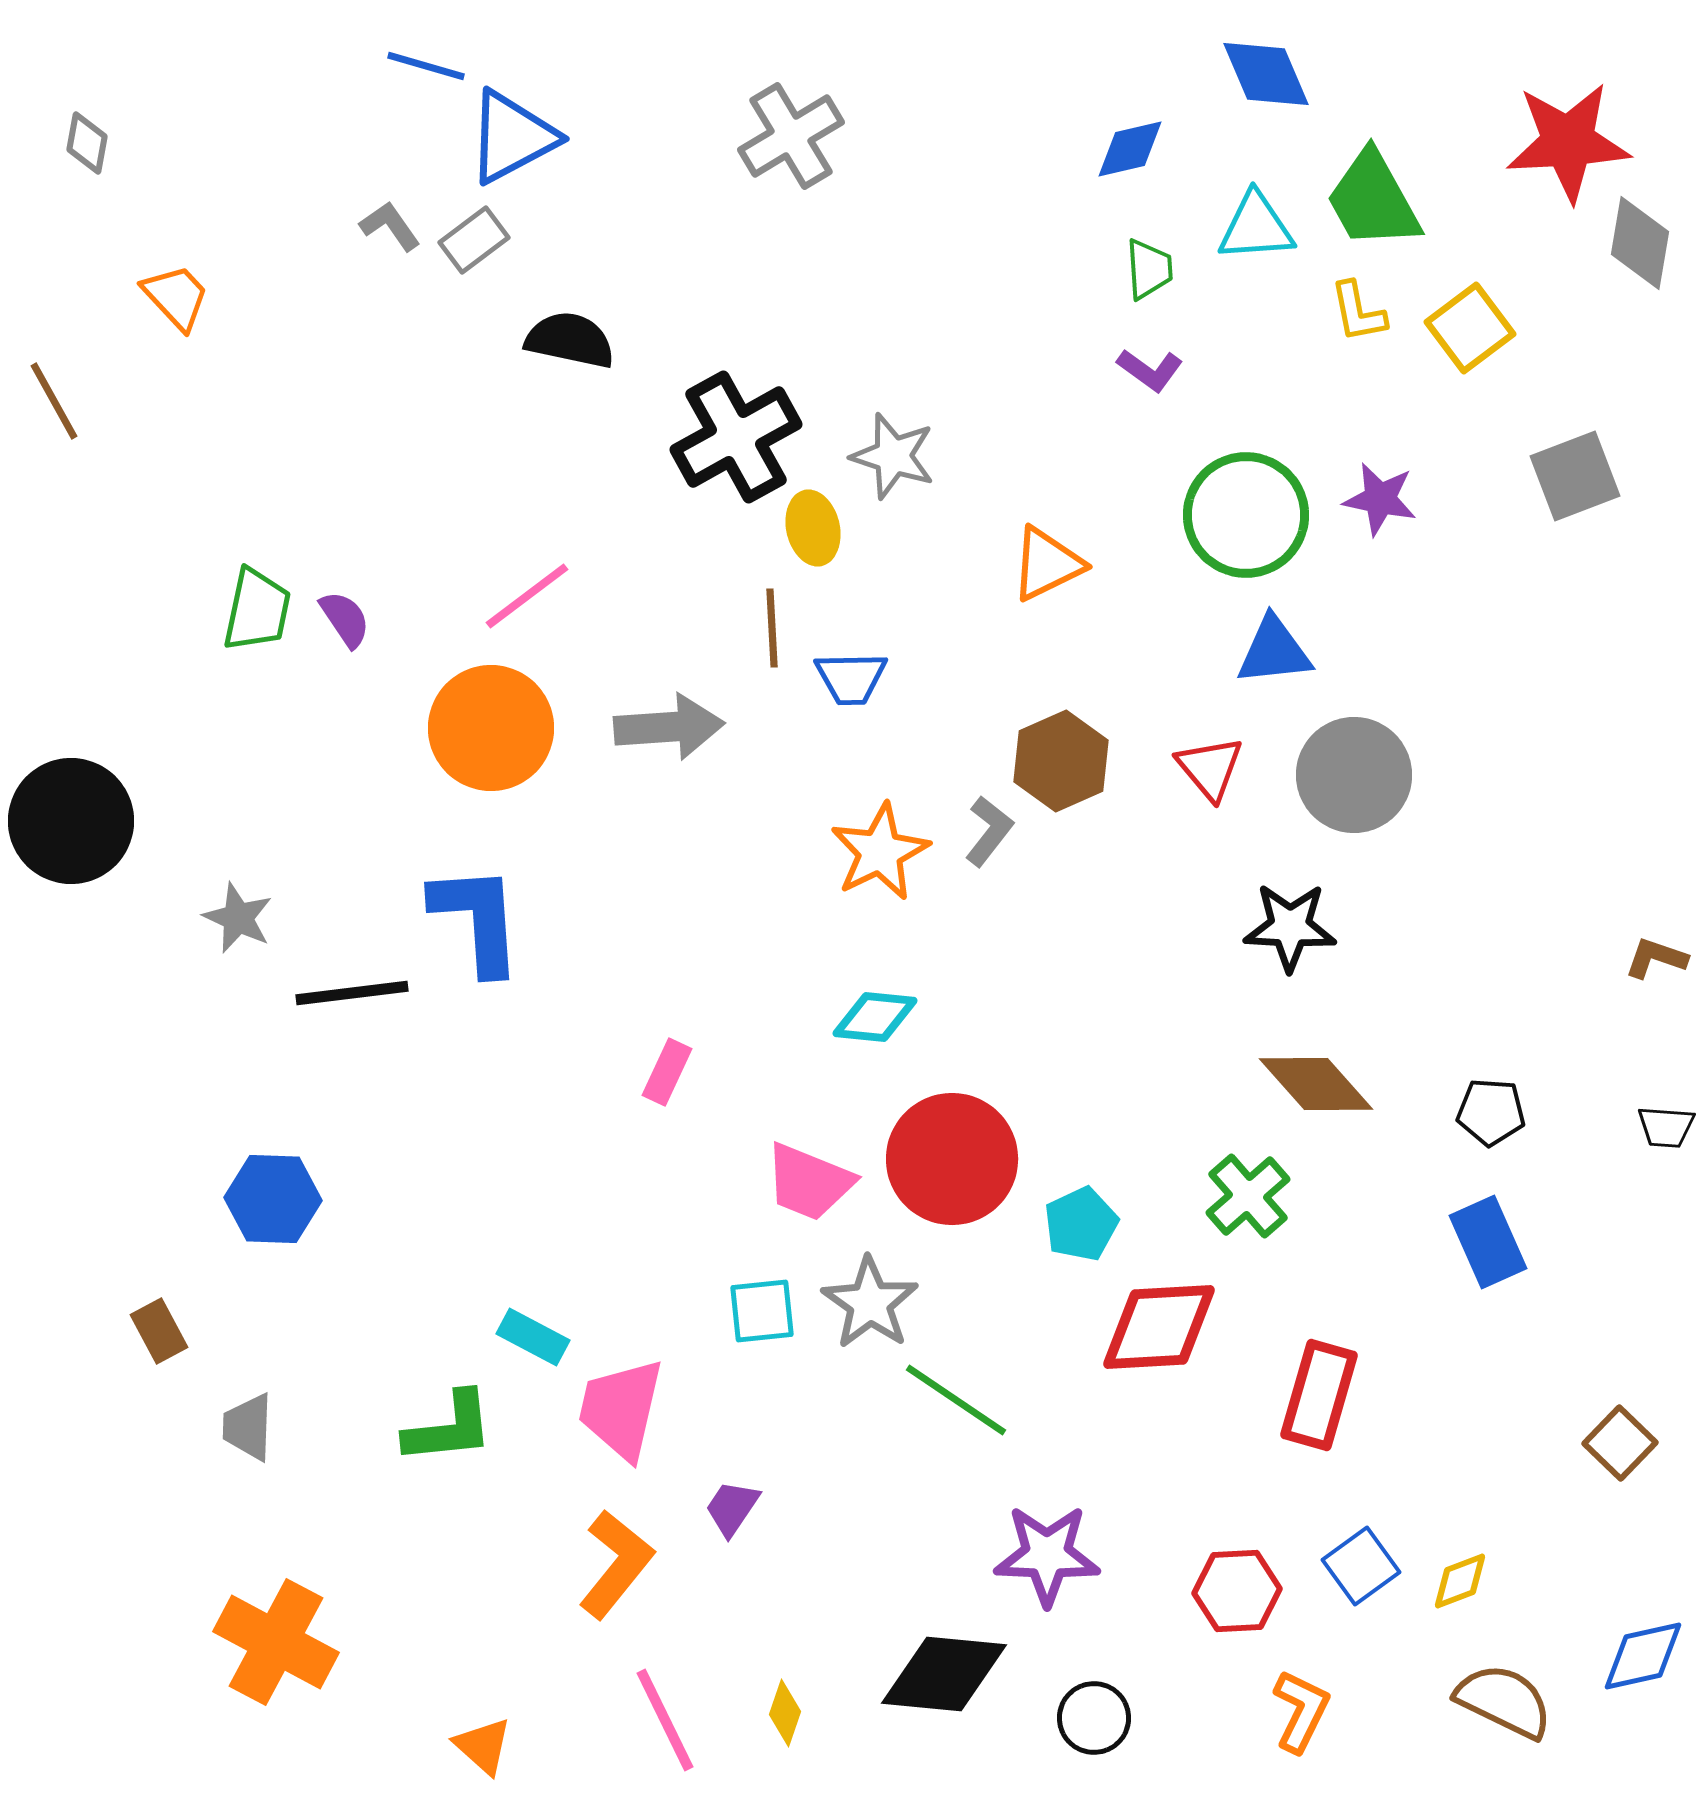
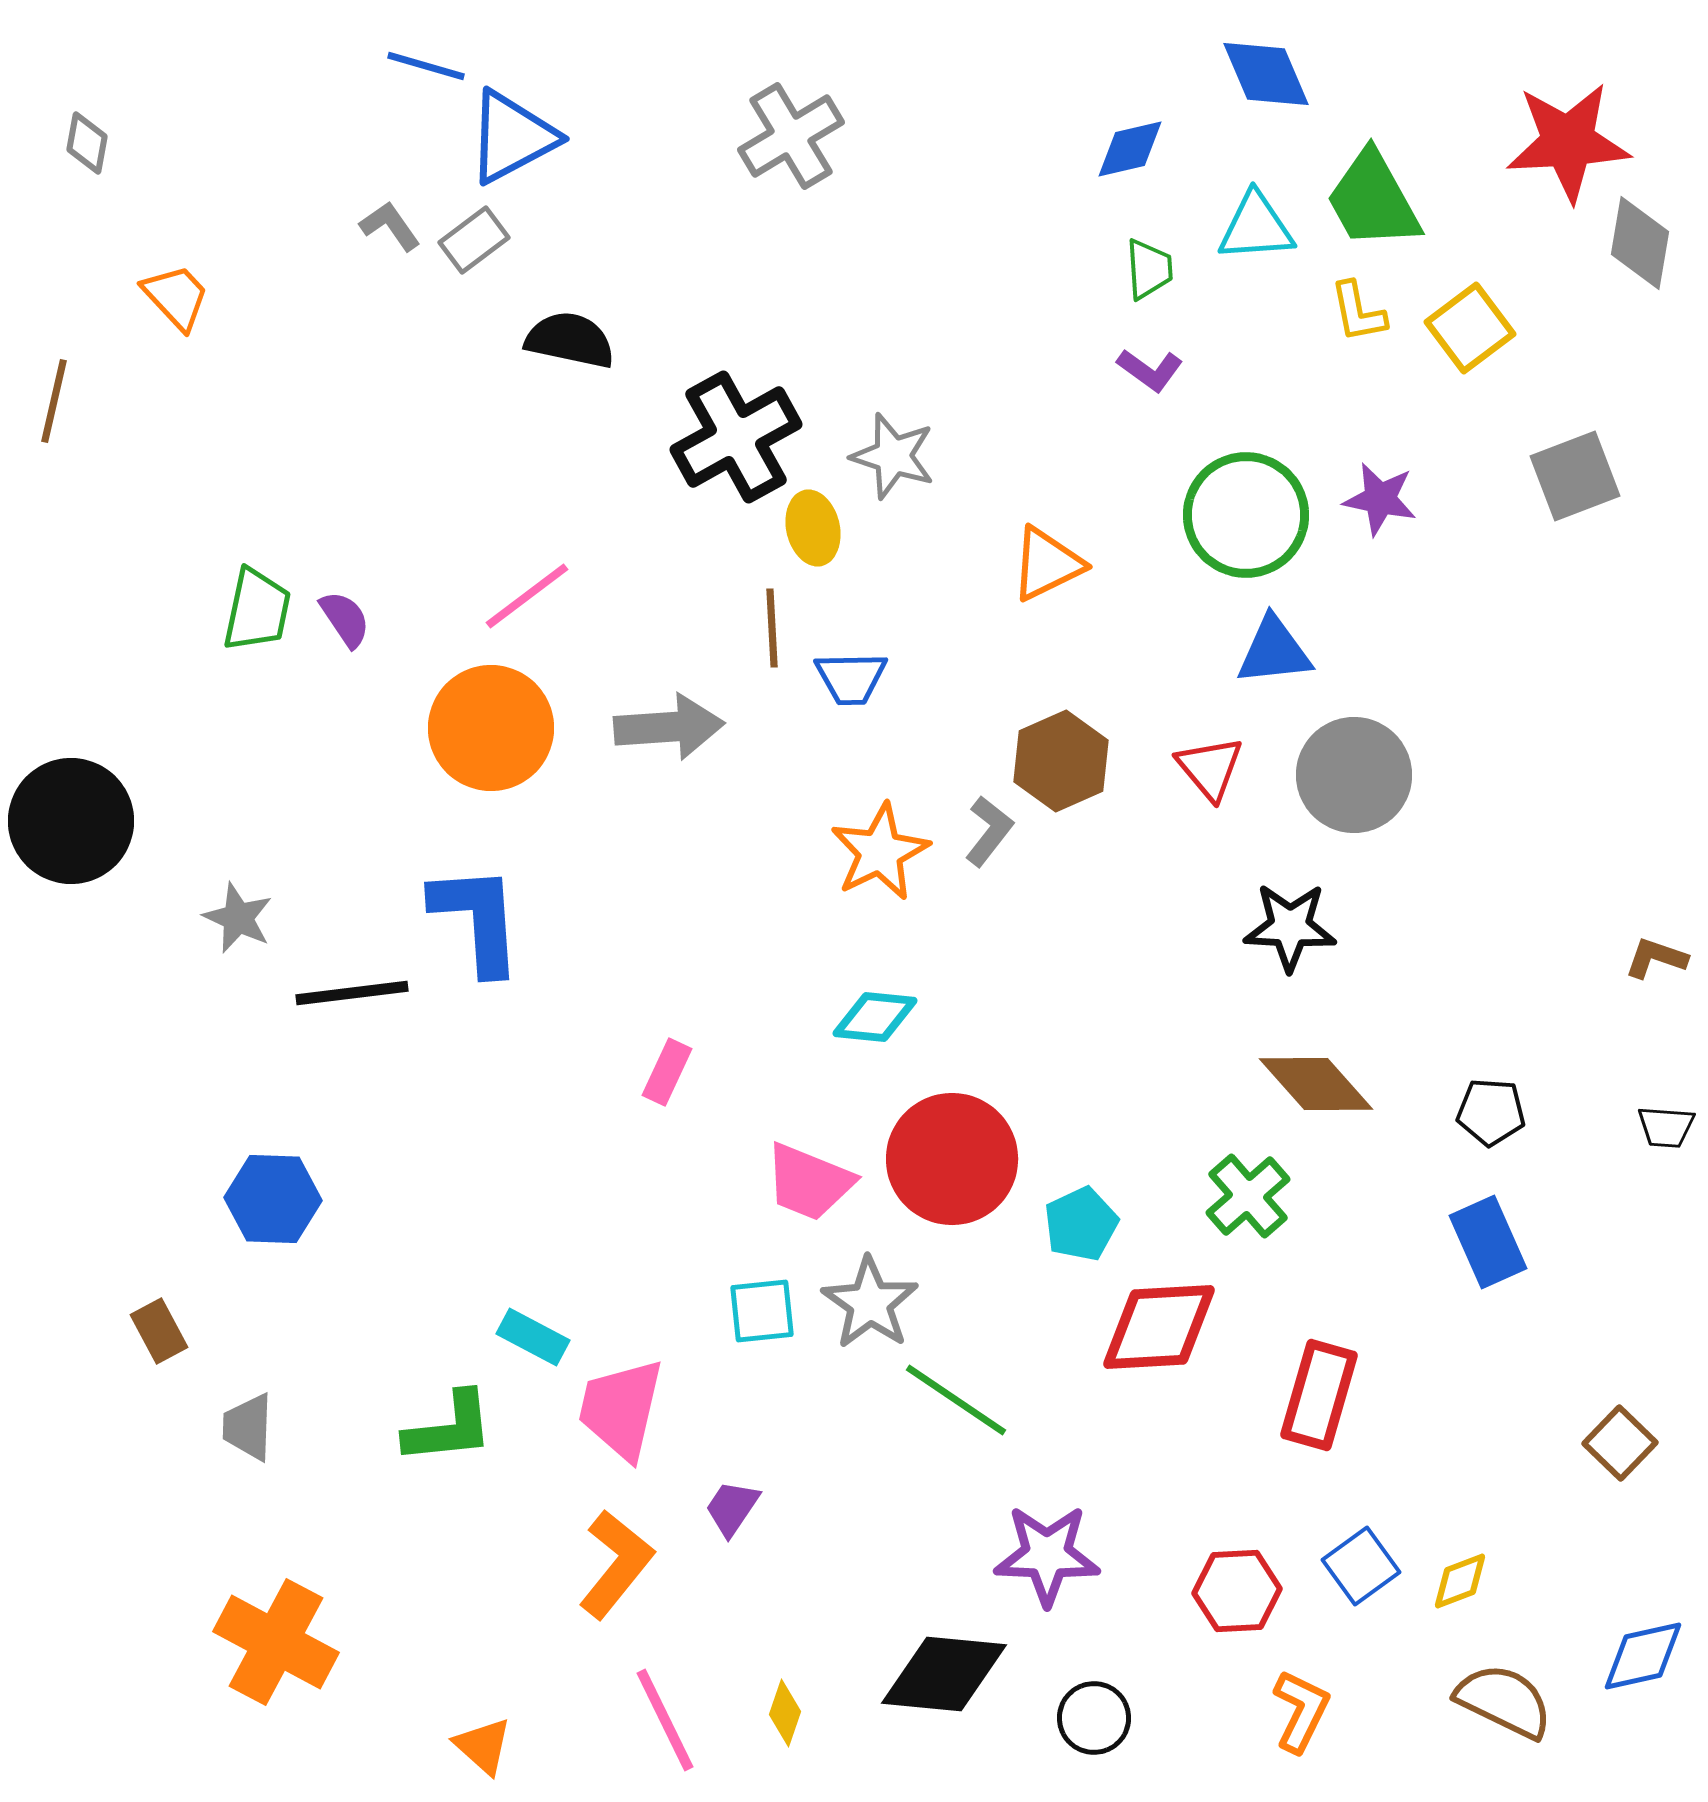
brown line at (54, 401): rotated 42 degrees clockwise
